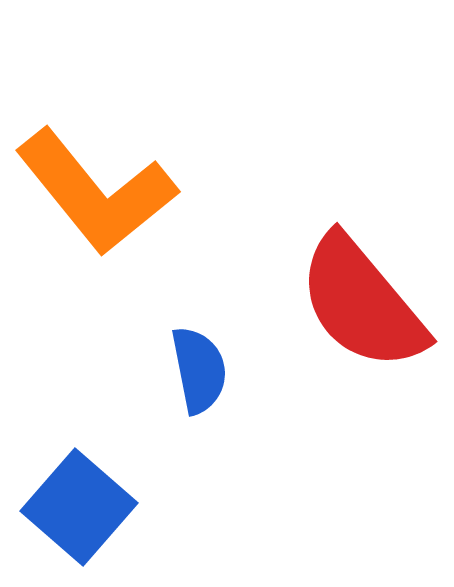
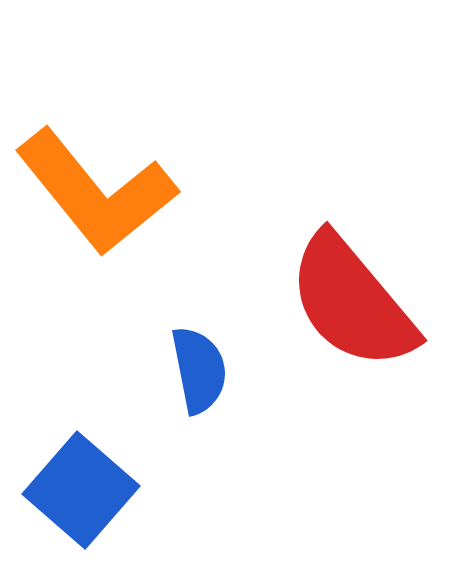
red semicircle: moved 10 px left, 1 px up
blue square: moved 2 px right, 17 px up
